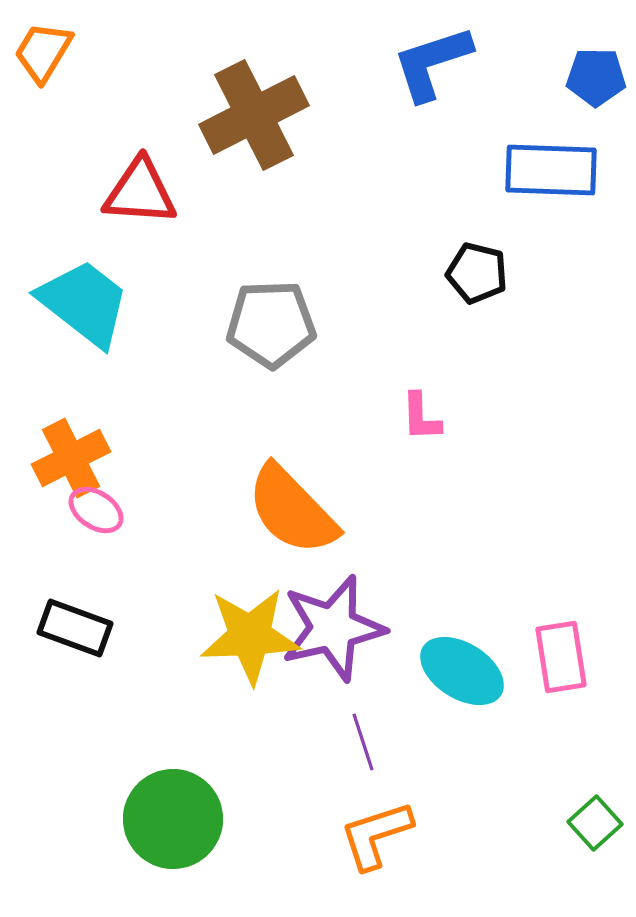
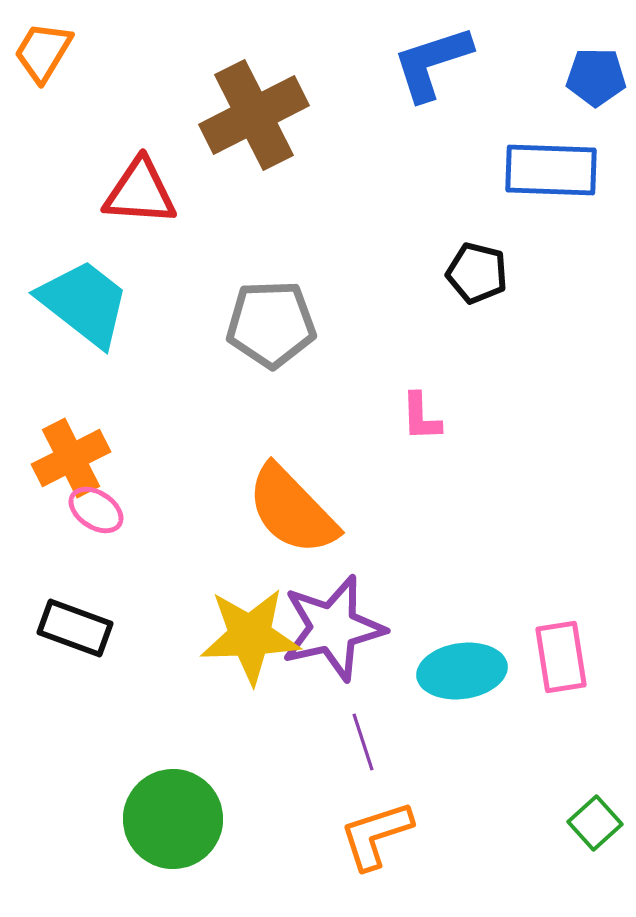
cyan ellipse: rotated 40 degrees counterclockwise
